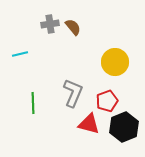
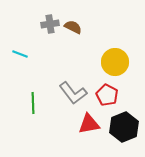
brown semicircle: rotated 24 degrees counterclockwise
cyan line: rotated 35 degrees clockwise
gray L-shape: rotated 120 degrees clockwise
red pentagon: moved 6 px up; rotated 25 degrees counterclockwise
red triangle: rotated 25 degrees counterclockwise
